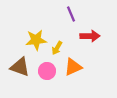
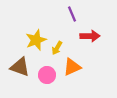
purple line: moved 1 px right
yellow star: rotated 15 degrees counterclockwise
orange triangle: moved 1 px left
pink circle: moved 4 px down
